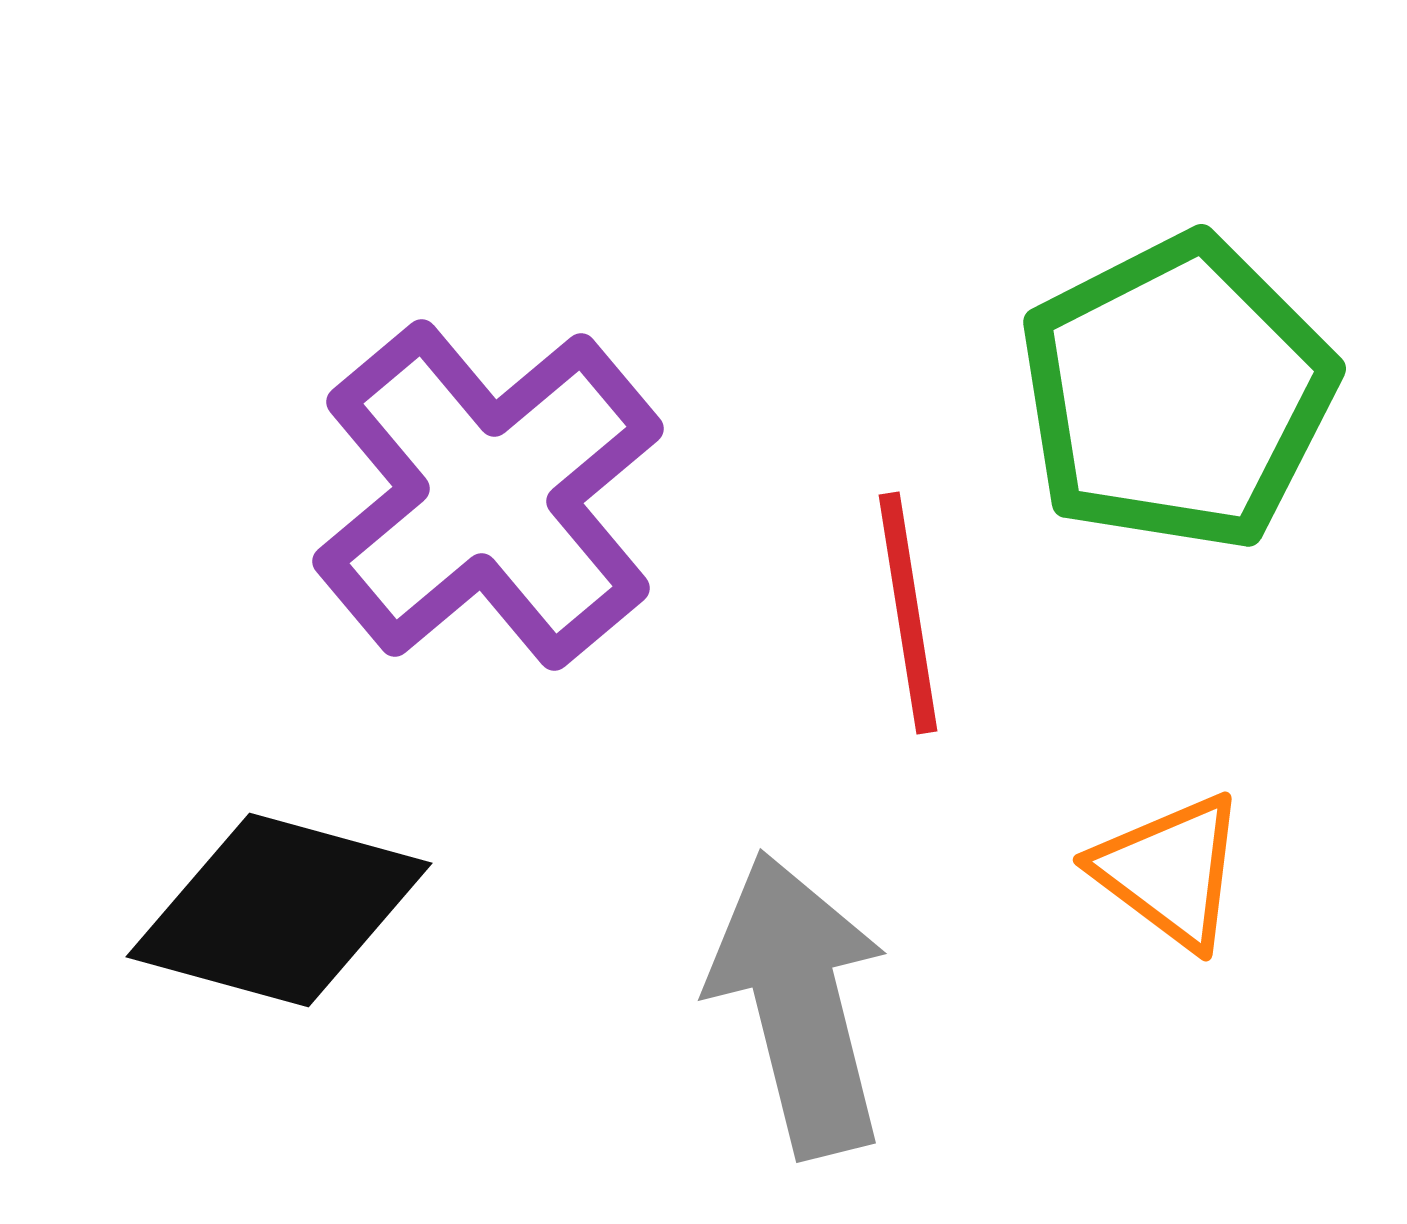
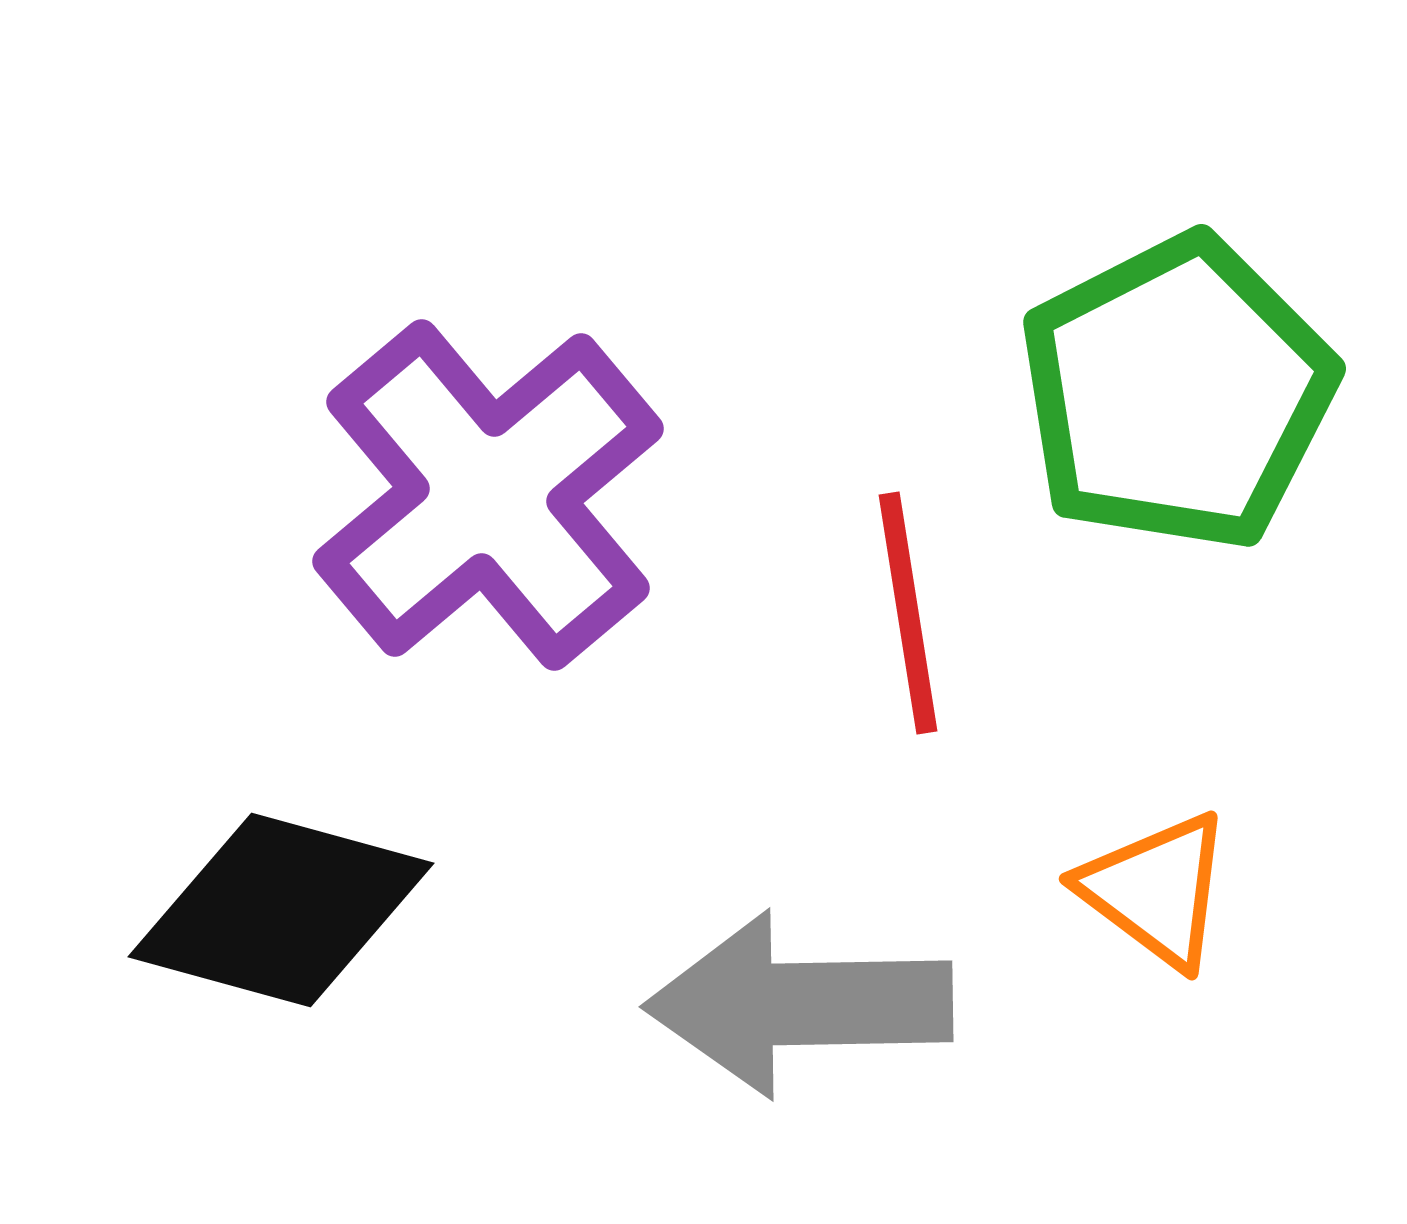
orange triangle: moved 14 px left, 19 px down
black diamond: moved 2 px right
gray arrow: rotated 77 degrees counterclockwise
